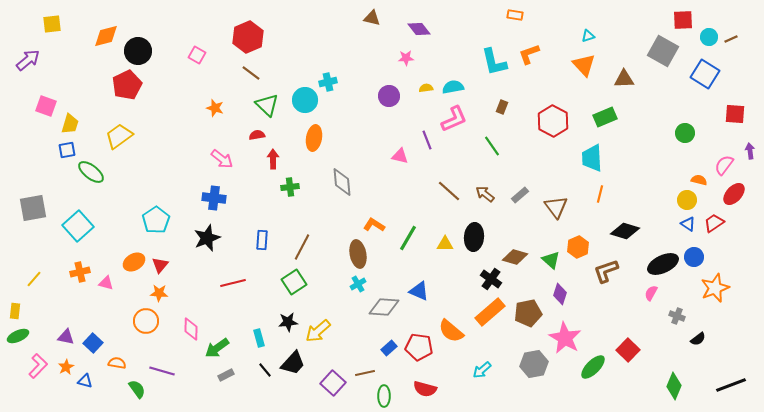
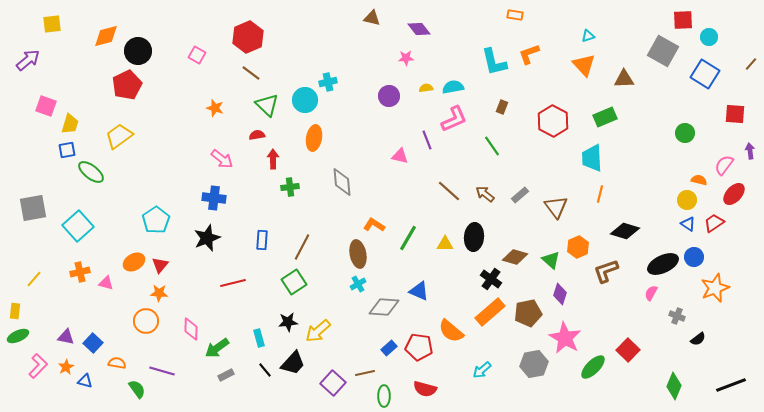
brown line at (731, 39): moved 20 px right, 25 px down; rotated 24 degrees counterclockwise
